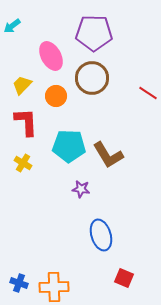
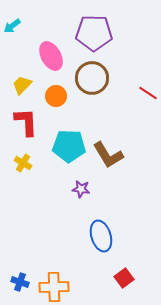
blue ellipse: moved 1 px down
red square: rotated 30 degrees clockwise
blue cross: moved 1 px right, 1 px up
